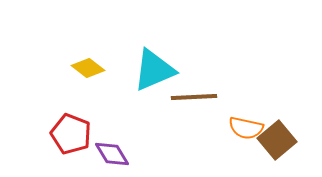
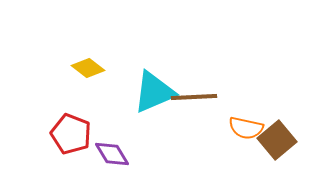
cyan triangle: moved 22 px down
